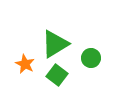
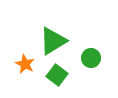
green triangle: moved 2 px left, 3 px up
